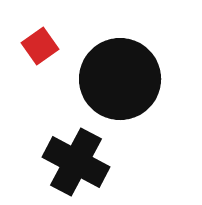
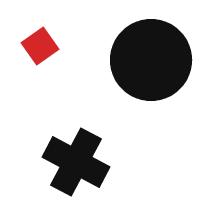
black circle: moved 31 px right, 19 px up
